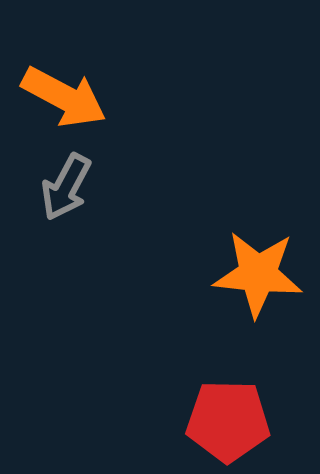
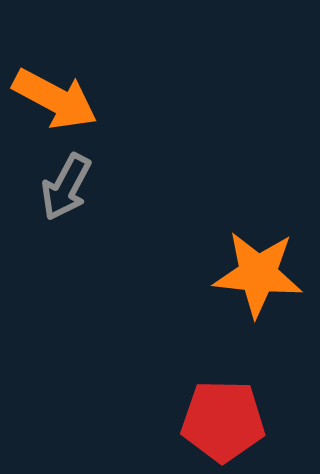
orange arrow: moved 9 px left, 2 px down
red pentagon: moved 5 px left
